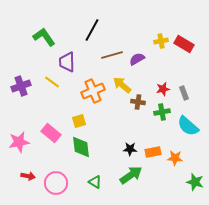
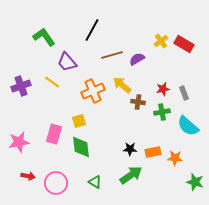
yellow cross: rotated 24 degrees counterclockwise
purple trapezoid: rotated 40 degrees counterclockwise
pink rectangle: moved 3 px right, 1 px down; rotated 66 degrees clockwise
